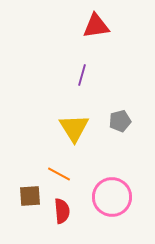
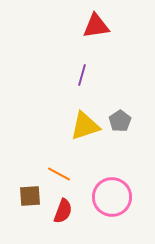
gray pentagon: rotated 20 degrees counterclockwise
yellow triangle: moved 11 px right, 2 px up; rotated 44 degrees clockwise
red semicircle: moved 1 px right; rotated 25 degrees clockwise
